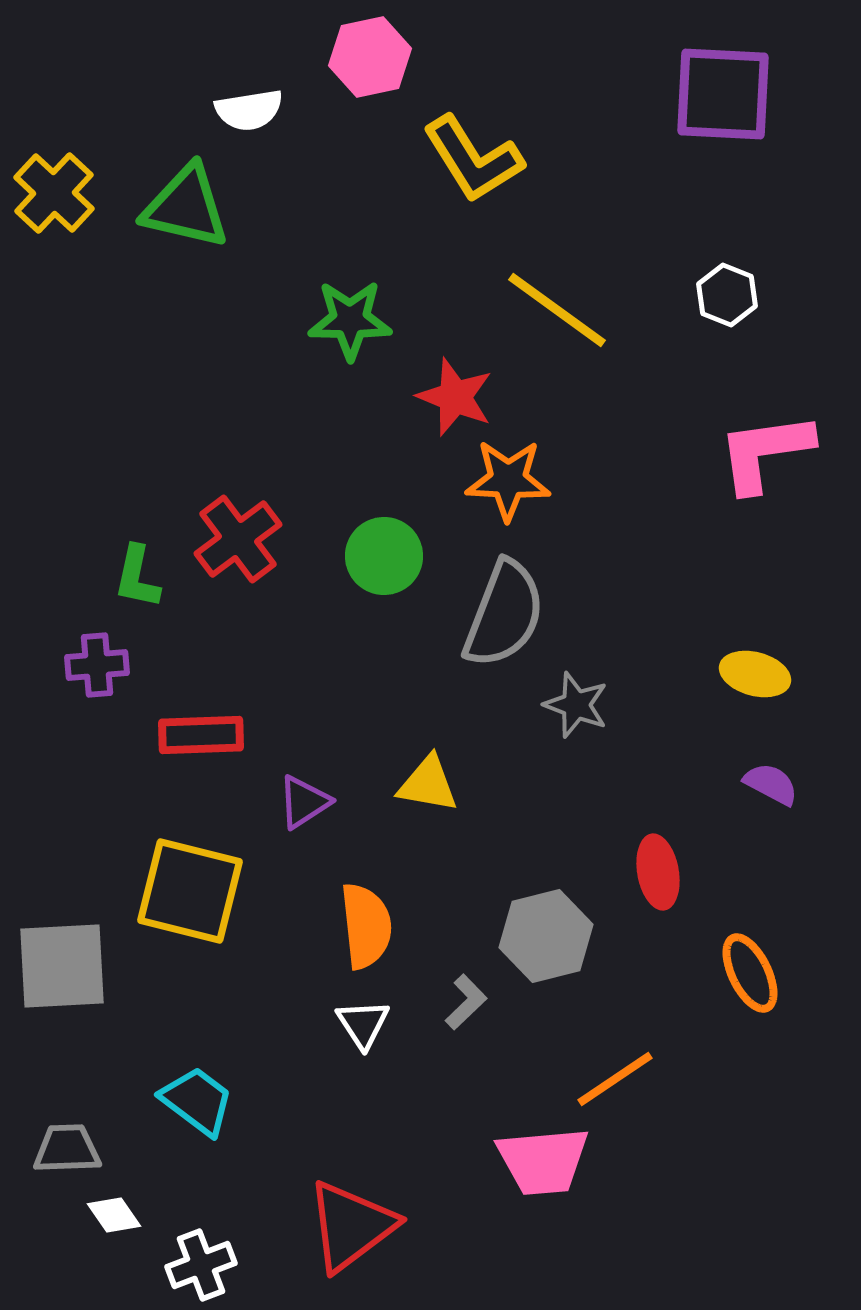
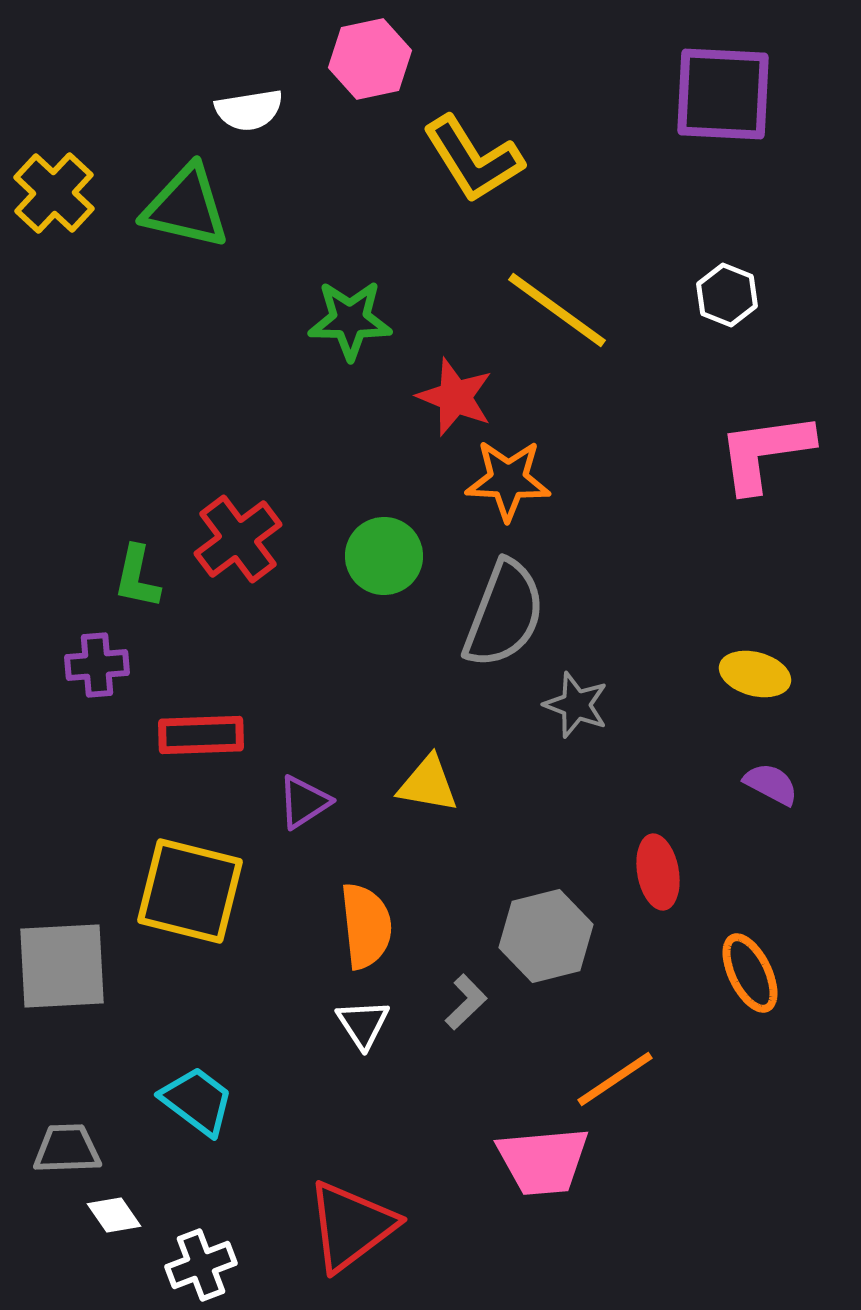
pink hexagon: moved 2 px down
